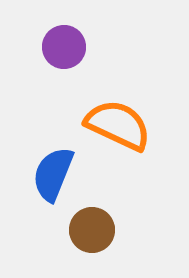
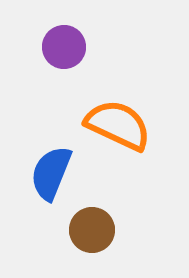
blue semicircle: moved 2 px left, 1 px up
